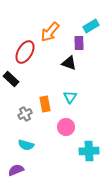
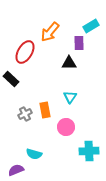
black triangle: rotated 21 degrees counterclockwise
orange rectangle: moved 6 px down
cyan semicircle: moved 8 px right, 9 px down
